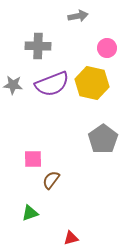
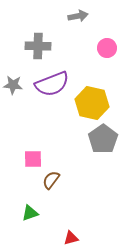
yellow hexagon: moved 20 px down
